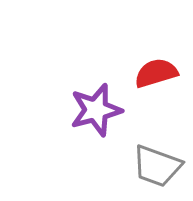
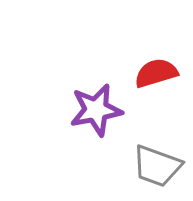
purple star: rotated 4 degrees clockwise
